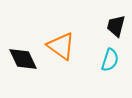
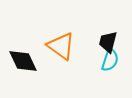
black trapezoid: moved 8 px left, 16 px down
black diamond: moved 2 px down
